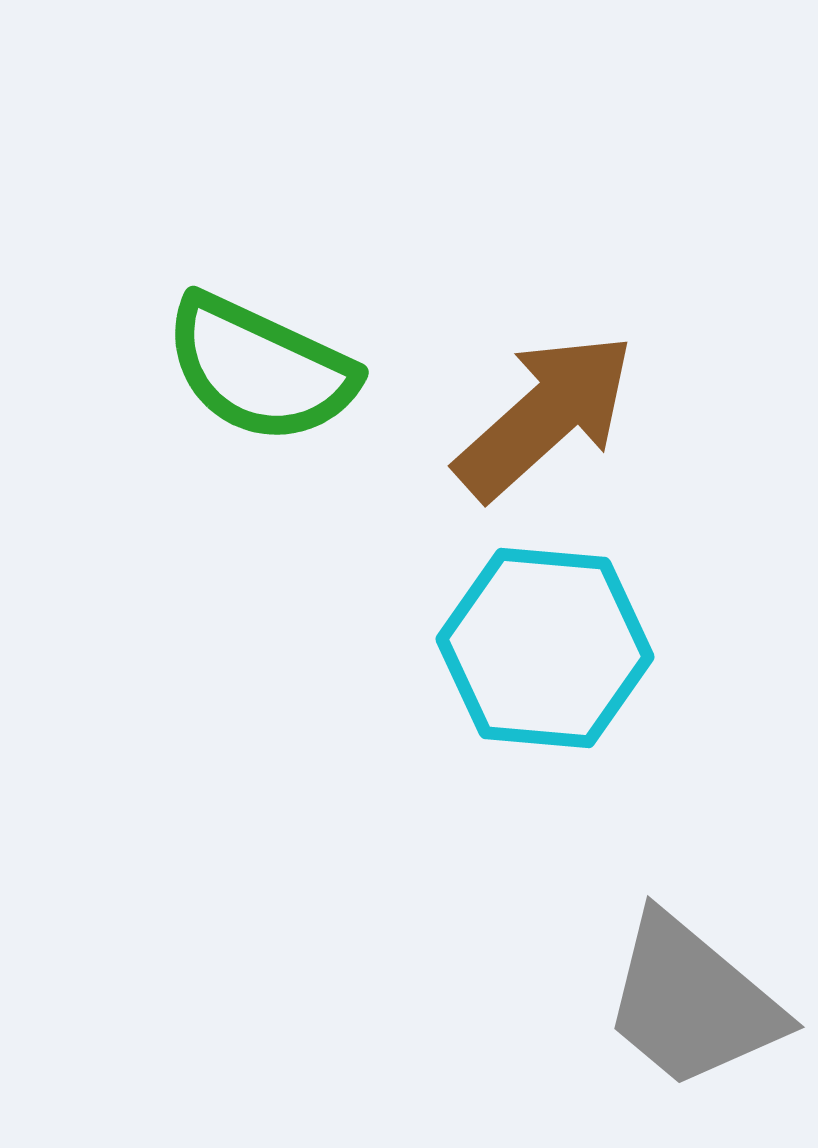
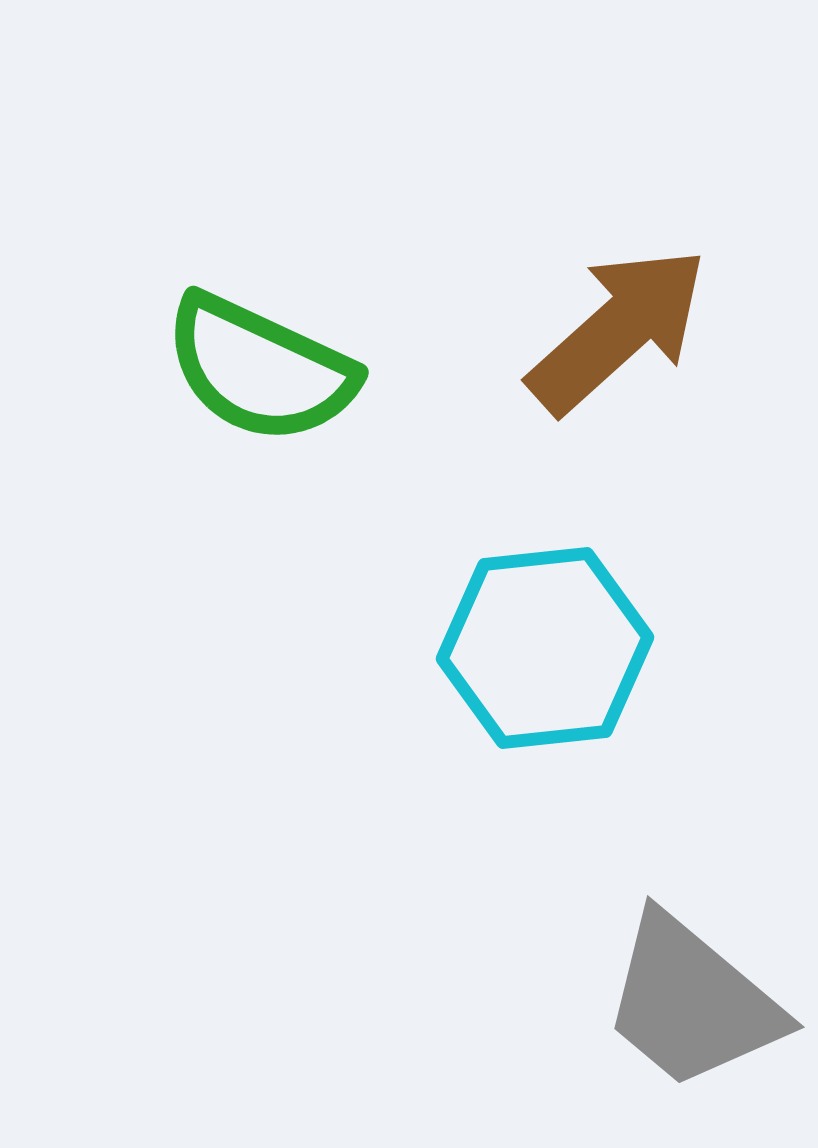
brown arrow: moved 73 px right, 86 px up
cyan hexagon: rotated 11 degrees counterclockwise
